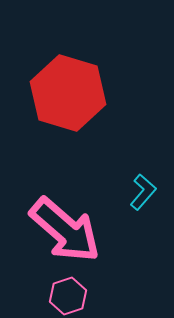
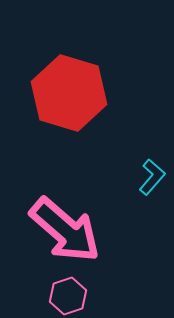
red hexagon: moved 1 px right
cyan L-shape: moved 9 px right, 15 px up
